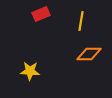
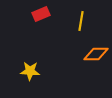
orange diamond: moved 7 px right
